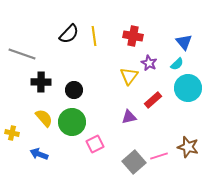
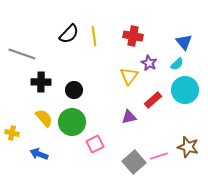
cyan circle: moved 3 px left, 2 px down
